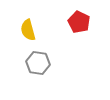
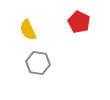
yellow semicircle: rotated 10 degrees counterclockwise
